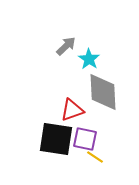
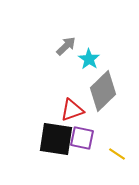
gray diamond: moved 1 px up; rotated 48 degrees clockwise
purple square: moved 3 px left, 1 px up
yellow line: moved 22 px right, 3 px up
